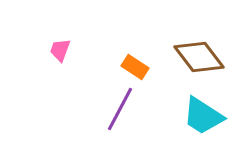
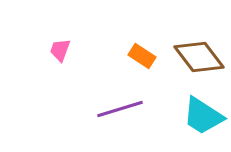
orange rectangle: moved 7 px right, 11 px up
purple line: rotated 45 degrees clockwise
